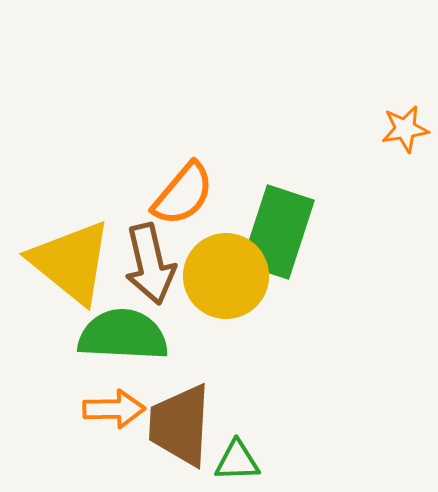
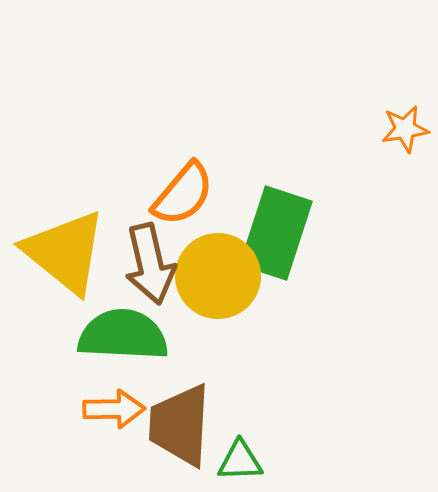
green rectangle: moved 2 px left, 1 px down
yellow triangle: moved 6 px left, 10 px up
yellow circle: moved 8 px left
green triangle: moved 3 px right
